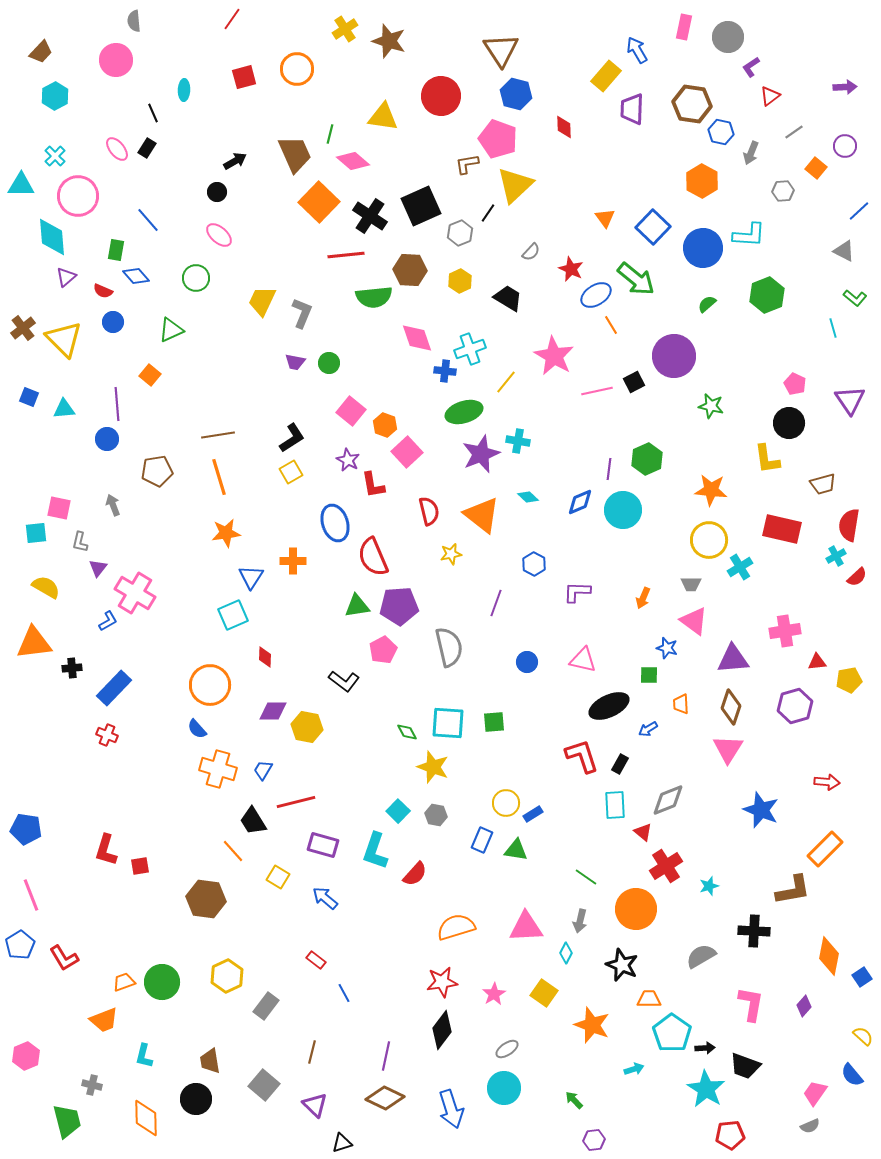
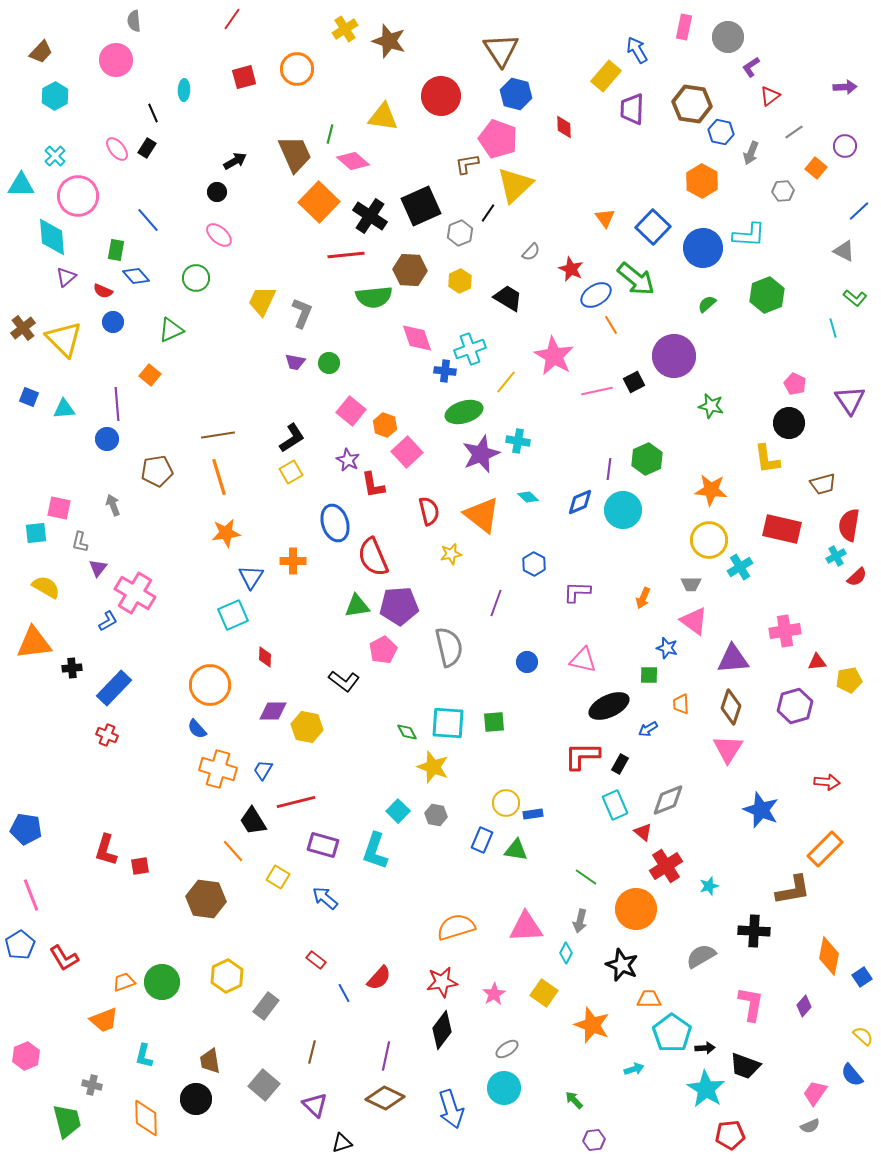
red L-shape at (582, 756): rotated 72 degrees counterclockwise
cyan rectangle at (615, 805): rotated 20 degrees counterclockwise
blue rectangle at (533, 814): rotated 24 degrees clockwise
red semicircle at (415, 874): moved 36 px left, 104 px down
